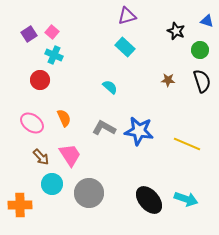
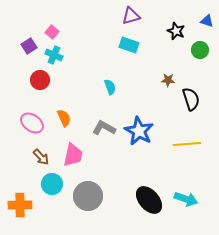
purple triangle: moved 4 px right
purple square: moved 12 px down
cyan rectangle: moved 4 px right, 2 px up; rotated 24 degrees counterclockwise
black semicircle: moved 11 px left, 18 px down
cyan semicircle: rotated 28 degrees clockwise
blue star: rotated 20 degrees clockwise
yellow line: rotated 28 degrees counterclockwise
pink trapezoid: moved 3 px right; rotated 45 degrees clockwise
gray circle: moved 1 px left, 3 px down
